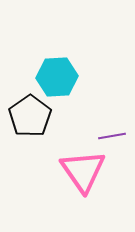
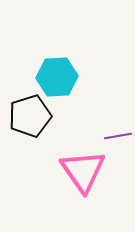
black pentagon: rotated 18 degrees clockwise
purple line: moved 6 px right
